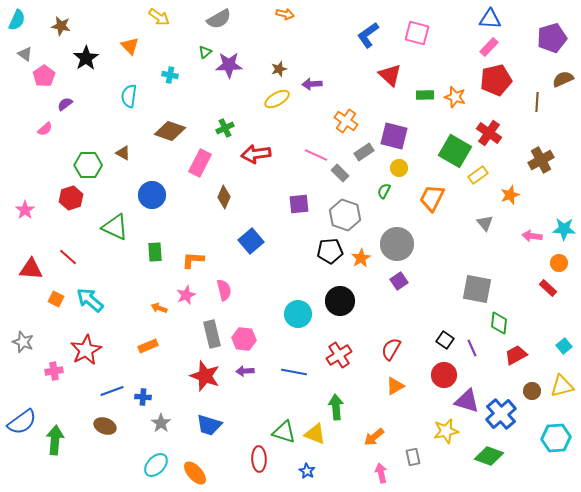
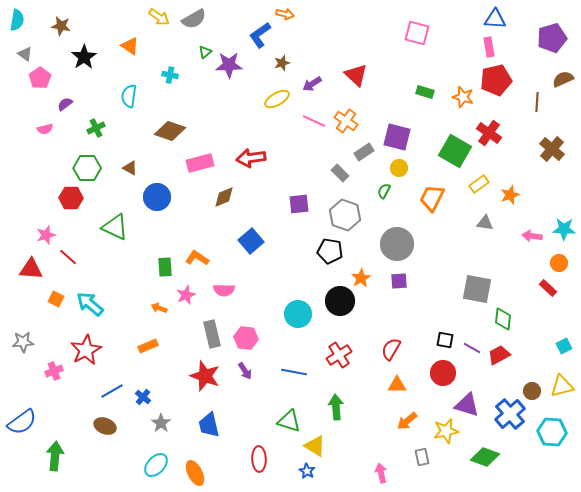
gray semicircle at (219, 19): moved 25 px left
blue triangle at (490, 19): moved 5 px right
cyan semicircle at (17, 20): rotated 15 degrees counterclockwise
blue L-shape at (368, 35): moved 108 px left
orange triangle at (130, 46): rotated 12 degrees counterclockwise
pink rectangle at (489, 47): rotated 54 degrees counterclockwise
black star at (86, 58): moved 2 px left, 1 px up
brown star at (279, 69): moved 3 px right, 6 px up
red triangle at (390, 75): moved 34 px left
pink pentagon at (44, 76): moved 4 px left, 2 px down
purple arrow at (312, 84): rotated 30 degrees counterclockwise
green rectangle at (425, 95): moved 3 px up; rotated 18 degrees clockwise
orange star at (455, 97): moved 8 px right
green cross at (225, 128): moved 129 px left
pink semicircle at (45, 129): rotated 28 degrees clockwise
purple square at (394, 136): moved 3 px right, 1 px down
brown triangle at (123, 153): moved 7 px right, 15 px down
red arrow at (256, 154): moved 5 px left, 4 px down
pink line at (316, 155): moved 2 px left, 34 px up
brown cross at (541, 160): moved 11 px right, 11 px up; rotated 20 degrees counterclockwise
pink rectangle at (200, 163): rotated 48 degrees clockwise
green hexagon at (88, 165): moved 1 px left, 3 px down
yellow rectangle at (478, 175): moved 1 px right, 9 px down
blue circle at (152, 195): moved 5 px right, 2 px down
brown diamond at (224, 197): rotated 45 degrees clockwise
red hexagon at (71, 198): rotated 20 degrees clockwise
pink star at (25, 210): moved 21 px right, 25 px down; rotated 18 degrees clockwise
gray triangle at (485, 223): rotated 42 degrees counterclockwise
black pentagon at (330, 251): rotated 15 degrees clockwise
green rectangle at (155, 252): moved 10 px right, 15 px down
orange star at (361, 258): moved 20 px down
orange L-shape at (193, 260): moved 4 px right, 2 px up; rotated 30 degrees clockwise
purple square at (399, 281): rotated 30 degrees clockwise
pink semicircle at (224, 290): rotated 105 degrees clockwise
cyan arrow at (90, 300): moved 4 px down
green diamond at (499, 323): moved 4 px right, 4 px up
pink hexagon at (244, 339): moved 2 px right, 1 px up
black square at (445, 340): rotated 24 degrees counterclockwise
gray star at (23, 342): rotated 25 degrees counterclockwise
cyan square at (564, 346): rotated 14 degrees clockwise
purple line at (472, 348): rotated 36 degrees counterclockwise
red trapezoid at (516, 355): moved 17 px left
pink cross at (54, 371): rotated 12 degrees counterclockwise
purple arrow at (245, 371): rotated 120 degrees counterclockwise
red circle at (444, 375): moved 1 px left, 2 px up
orange triangle at (395, 386): moved 2 px right, 1 px up; rotated 30 degrees clockwise
blue line at (112, 391): rotated 10 degrees counterclockwise
blue cross at (143, 397): rotated 35 degrees clockwise
purple triangle at (467, 401): moved 4 px down
blue cross at (501, 414): moved 9 px right
blue trapezoid at (209, 425): rotated 60 degrees clockwise
green triangle at (284, 432): moved 5 px right, 11 px up
yellow triangle at (315, 434): moved 12 px down; rotated 10 degrees clockwise
orange arrow at (374, 437): moved 33 px right, 16 px up
cyan hexagon at (556, 438): moved 4 px left, 6 px up; rotated 8 degrees clockwise
green arrow at (55, 440): moved 16 px down
green diamond at (489, 456): moved 4 px left, 1 px down
gray rectangle at (413, 457): moved 9 px right
orange ellipse at (195, 473): rotated 15 degrees clockwise
